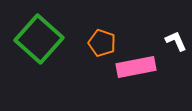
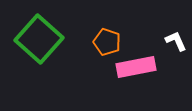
orange pentagon: moved 5 px right, 1 px up
